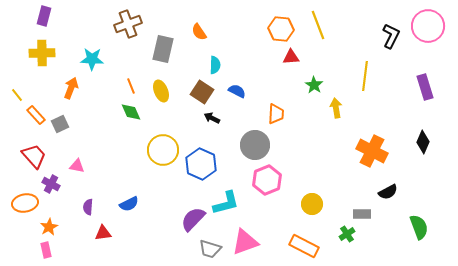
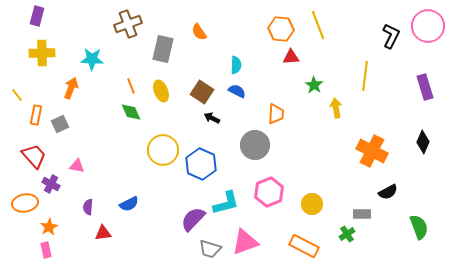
purple rectangle at (44, 16): moved 7 px left
cyan semicircle at (215, 65): moved 21 px right
orange rectangle at (36, 115): rotated 54 degrees clockwise
pink hexagon at (267, 180): moved 2 px right, 12 px down
